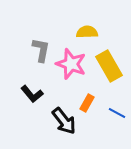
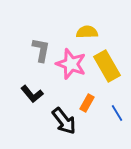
yellow rectangle: moved 2 px left
blue line: rotated 30 degrees clockwise
